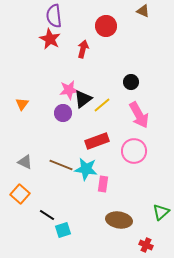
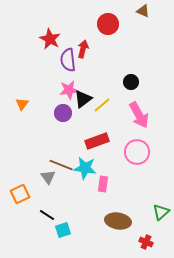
purple semicircle: moved 14 px right, 44 px down
red circle: moved 2 px right, 2 px up
pink circle: moved 3 px right, 1 px down
gray triangle: moved 23 px right, 15 px down; rotated 28 degrees clockwise
cyan star: moved 1 px left, 1 px up
orange square: rotated 24 degrees clockwise
brown ellipse: moved 1 px left, 1 px down
red cross: moved 3 px up
